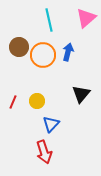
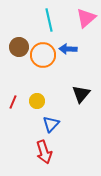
blue arrow: moved 3 px up; rotated 102 degrees counterclockwise
